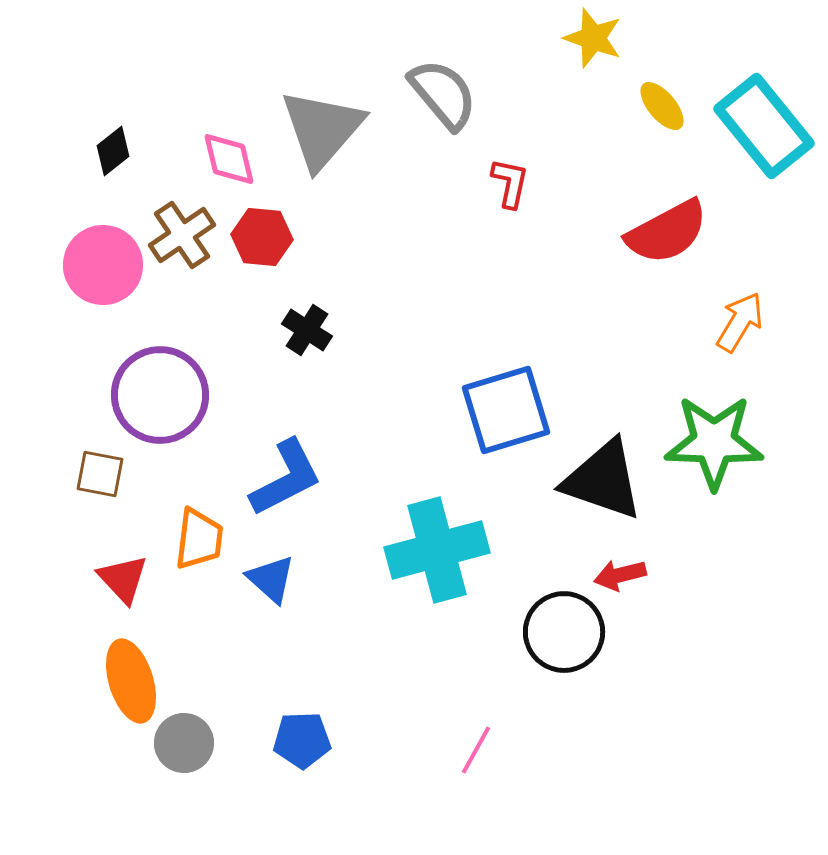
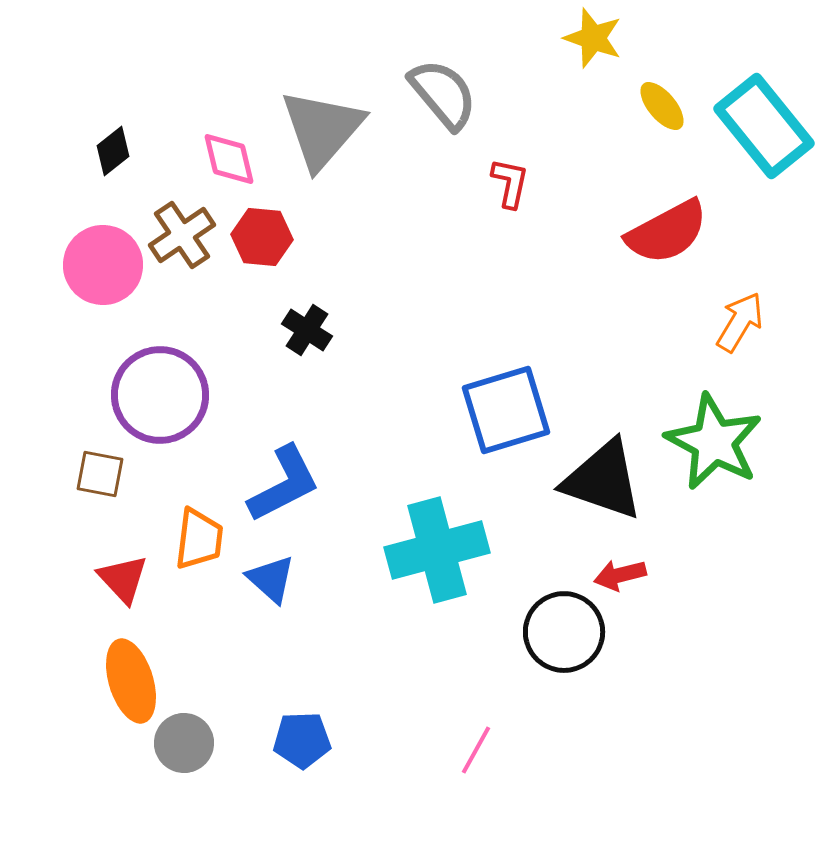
green star: rotated 26 degrees clockwise
blue L-shape: moved 2 px left, 6 px down
